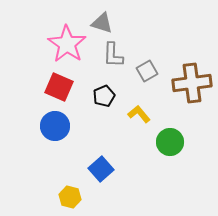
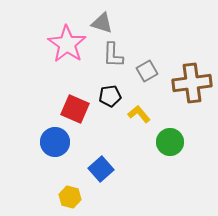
red square: moved 16 px right, 22 px down
black pentagon: moved 6 px right; rotated 15 degrees clockwise
blue circle: moved 16 px down
